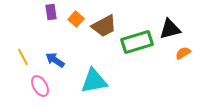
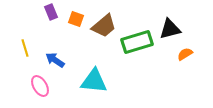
purple rectangle: rotated 14 degrees counterclockwise
orange square: rotated 21 degrees counterclockwise
brown trapezoid: rotated 12 degrees counterclockwise
orange semicircle: moved 2 px right, 1 px down
yellow line: moved 2 px right, 9 px up; rotated 12 degrees clockwise
cyan triangle: rotated 16 degrees clockwise
